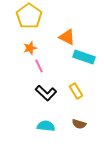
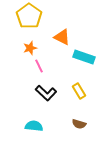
orange triangle: moved 5 px left
yellow rectangle: moved 3 px right
cyan semicircle: moved 12 px left
